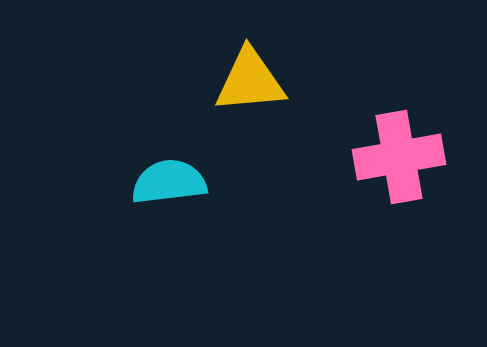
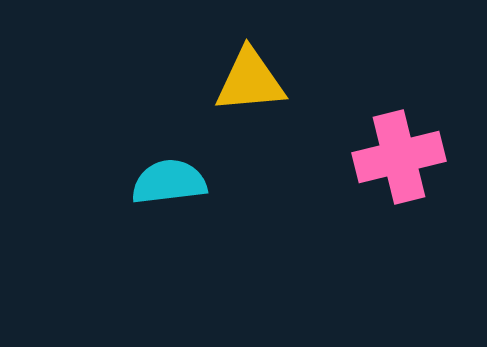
pink cross: rotated 4 degrees counterclockwise
